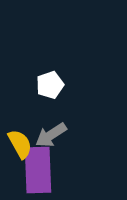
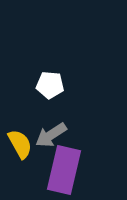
white pentagon: rotated 24 degrees clockwise
purple rectangle: moved 26 px right; rotated 15 degrees clockwise
